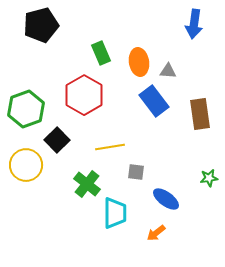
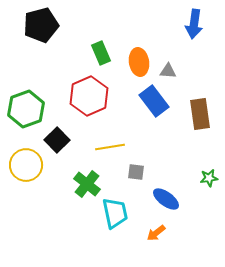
red hexagon: moved 5 px right, 1 px down; rotated 6 degrees clockwise
cyan trapezoid: rotated 12 degrees counterclockwise
